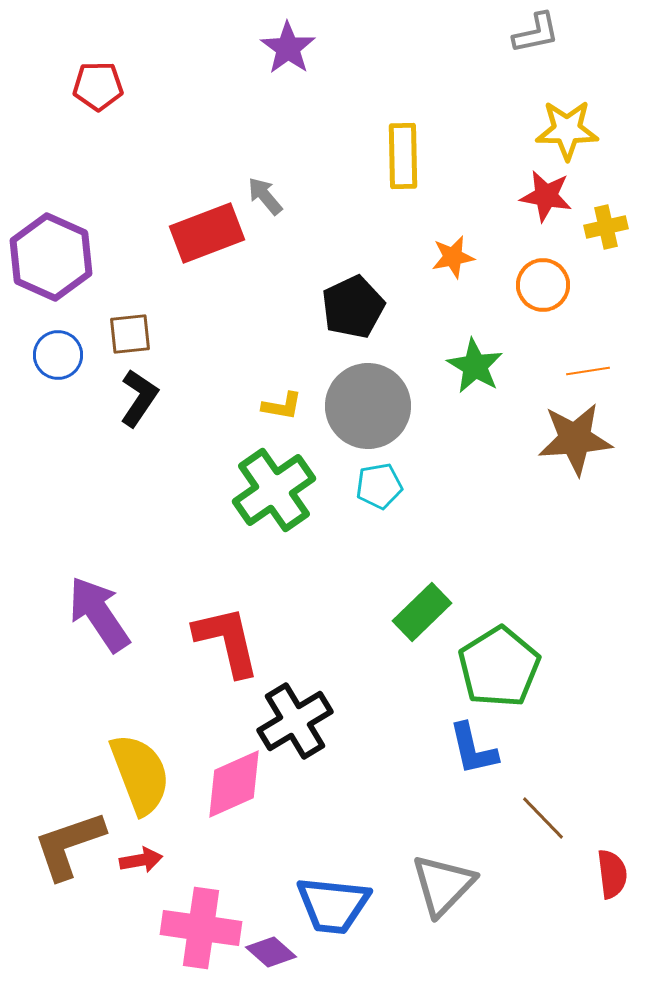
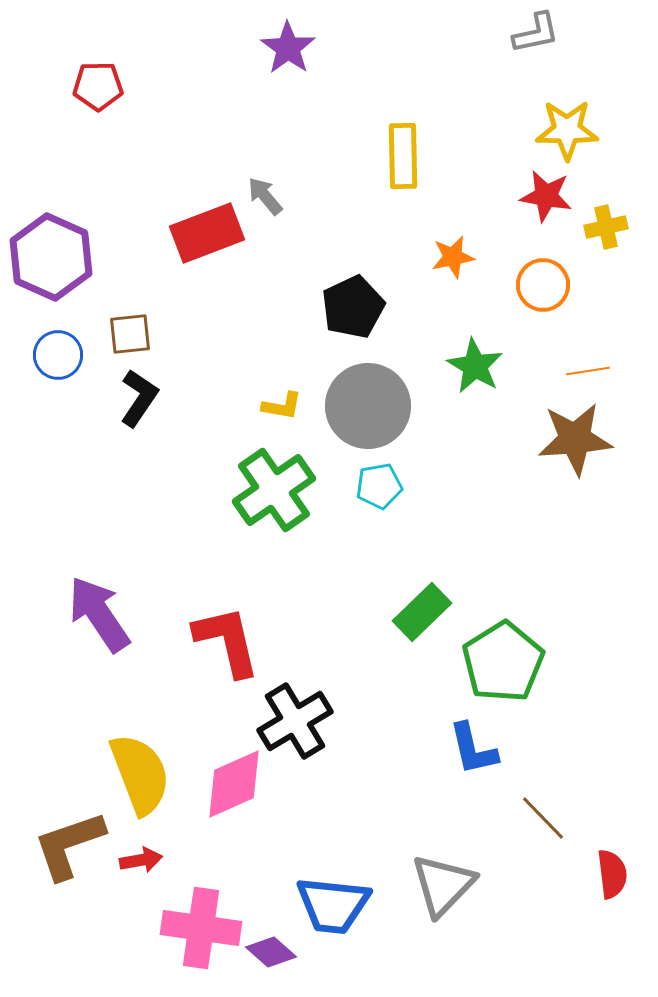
green pentagon: moved 4 px right, 5 px up
